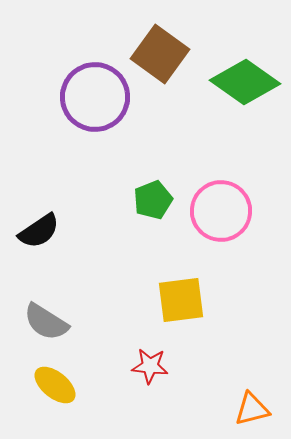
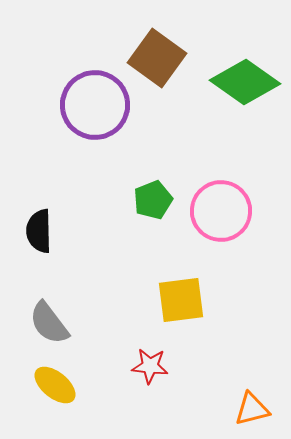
brown square: moved 3 px left, 4 px down
purple circle: moved 8 px down
black semicircle: rotated 123 degrees clockwise
gray semicircle: moved 3 px right, 1 px down; rotated 21 degrees clockwise
